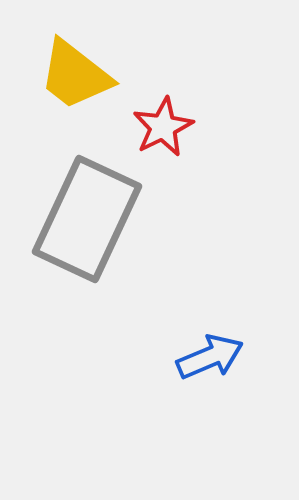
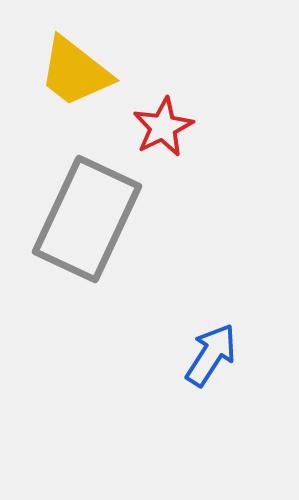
yellow trapezoid: moved 3 px up
blue arrow: moved 1 px right, 2 px up; rotated 34 degrees counterclockwise
